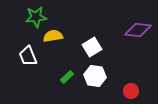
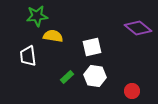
green star: moved 1 px right, 1 px up
purple diamond: moved 2 px up; rotated 32 degrees clockwise
yellow semicircle: rotated 18 degrees clockwise
white square: rotated 18 degrees clockwise
white trapezoid: rotated 15 degrees clockwise
red circle: moved 1 px right
